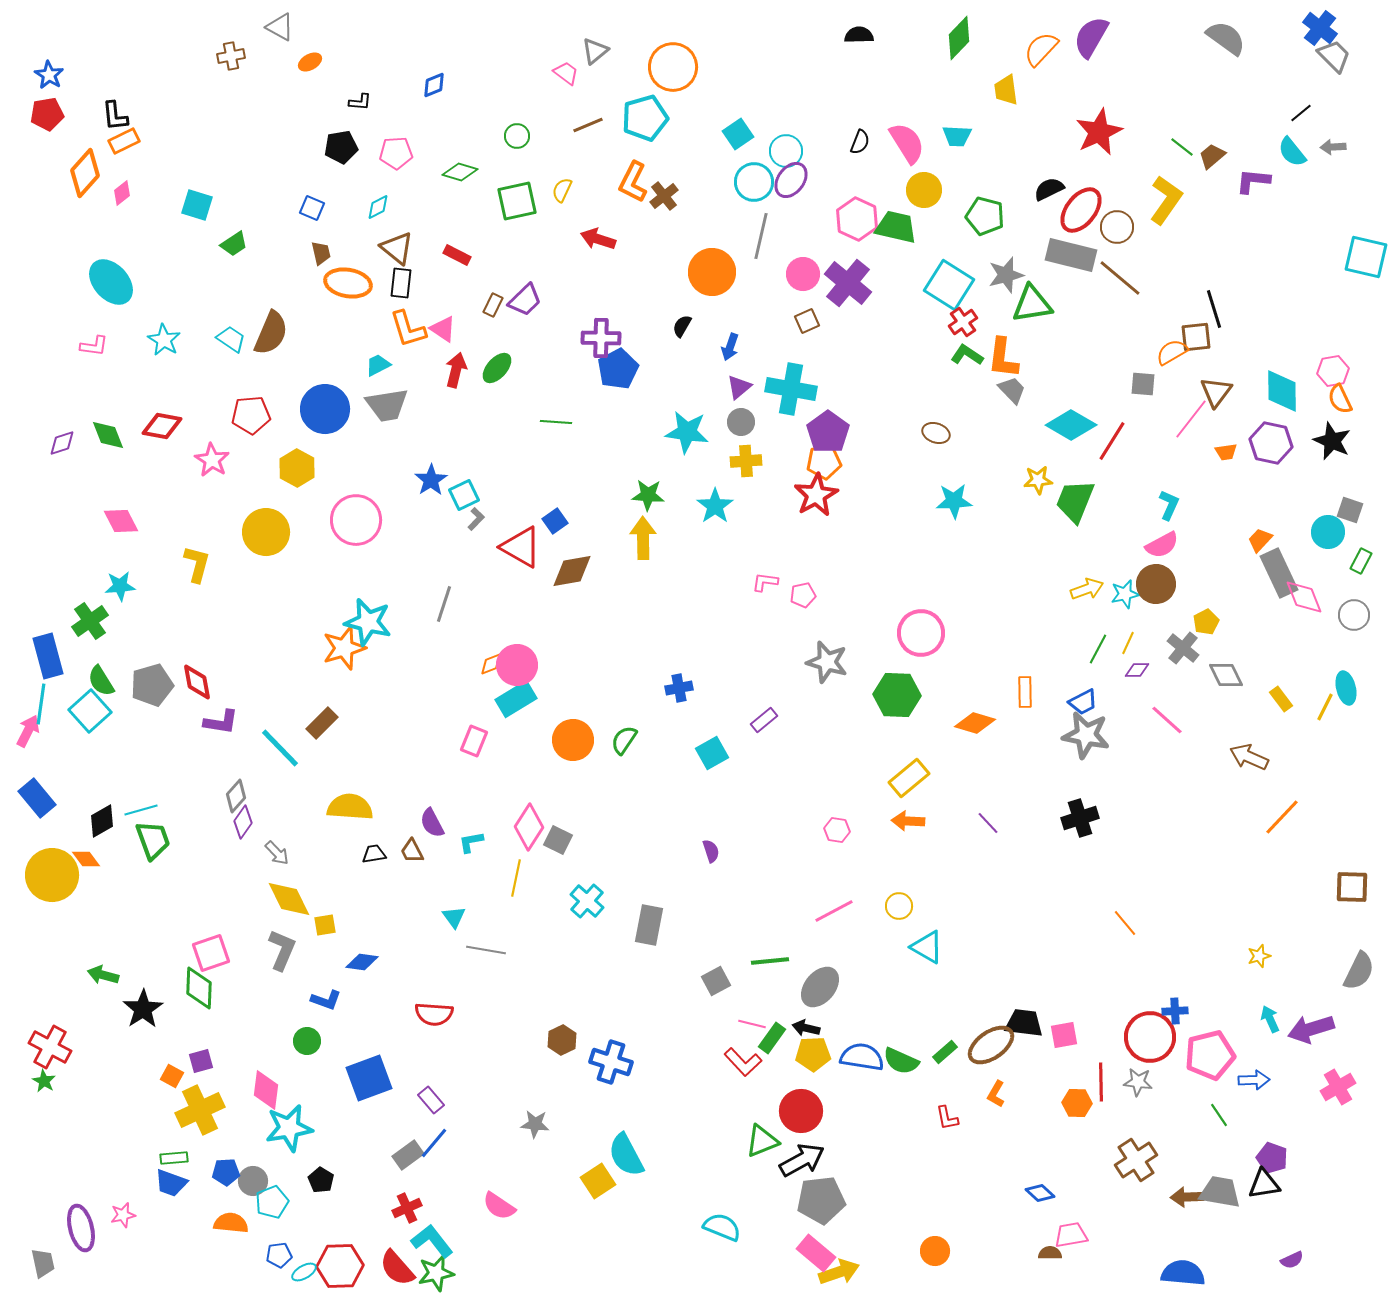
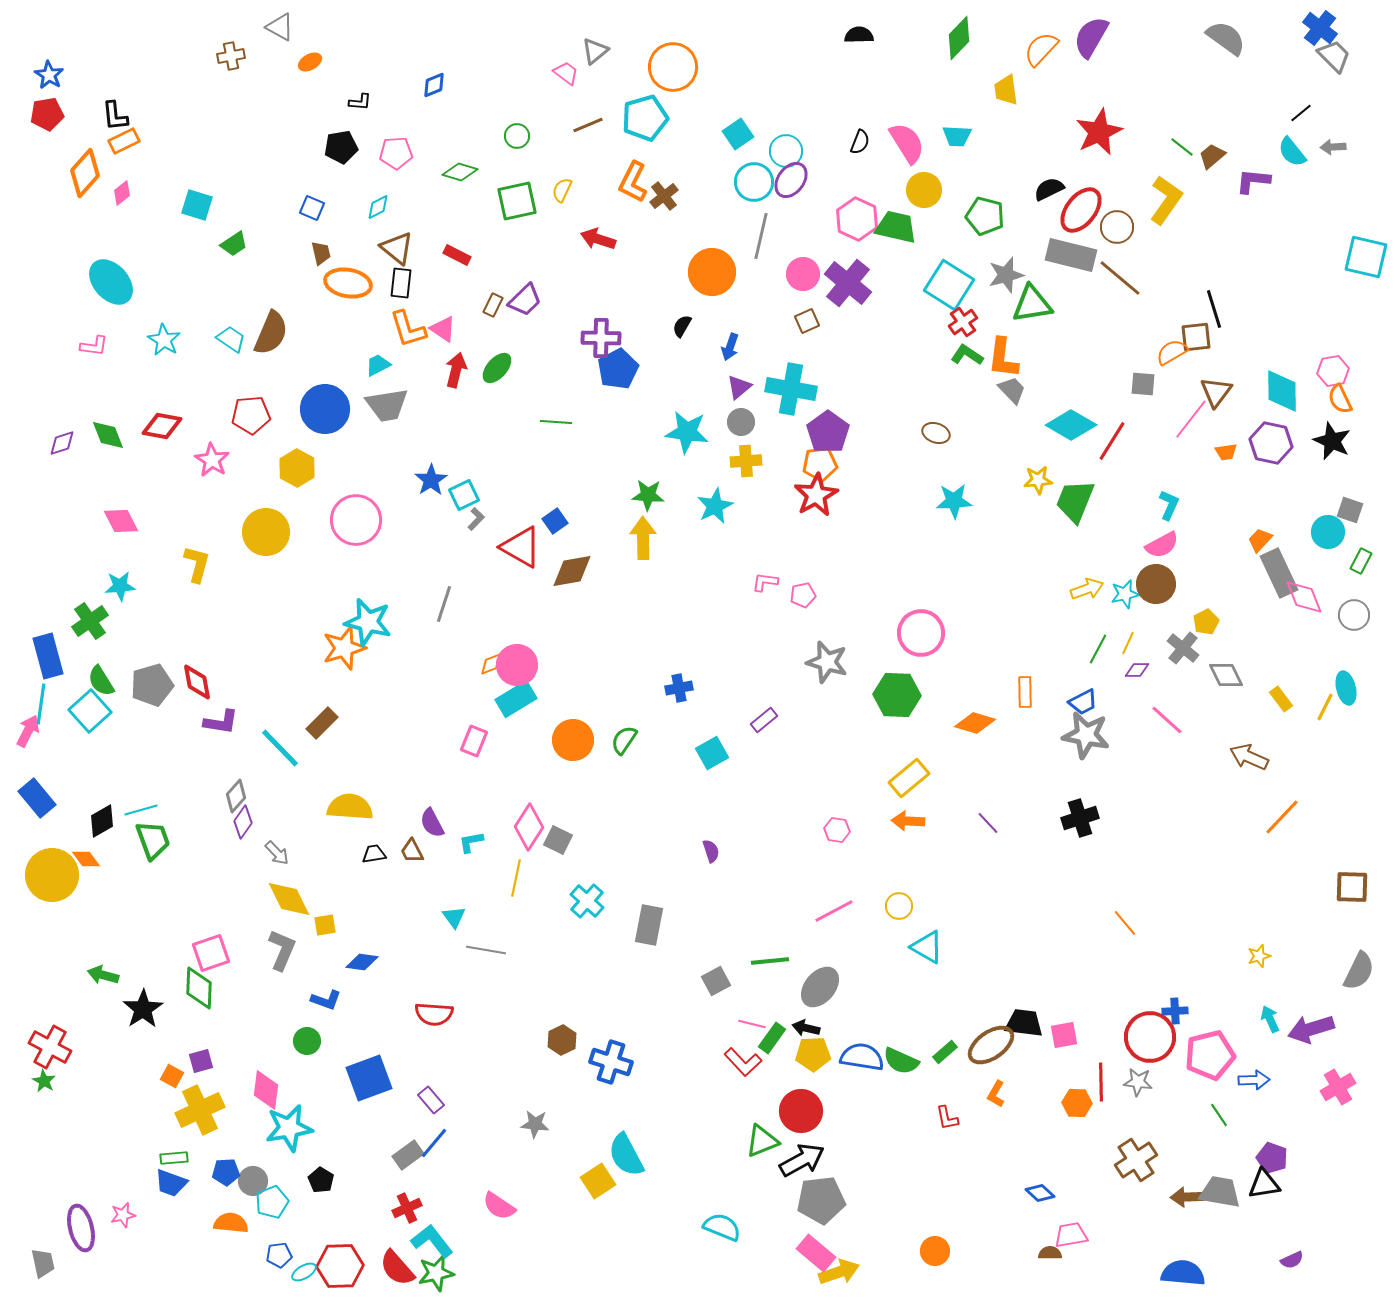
orange pentagon at (824, 462): moved 4 px left, 2 px down
cyan star at (715, 506): rotated 9 degrees clockwise
